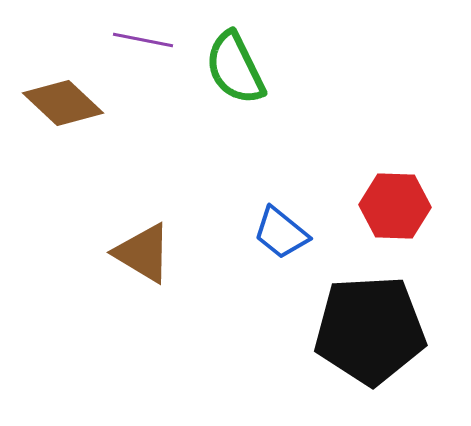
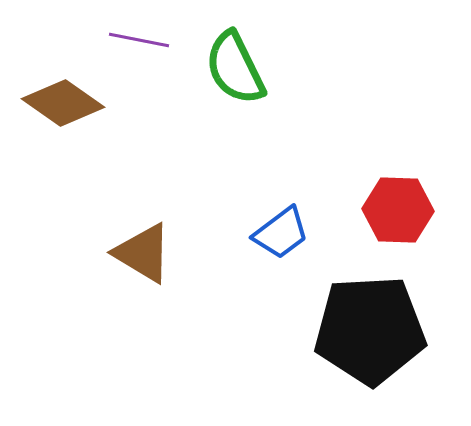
purple line: moved 4 px left
brown diamond: rotated 8 degrees counterclockwise
red hexagon: moved 3 px right, 4 px down
blue trapezoid: rotated 76 degrees counterclockwise
